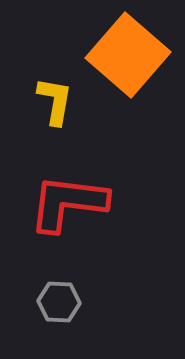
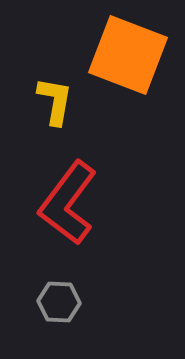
orange square: rotated 20 degrees counterclockwise
red L-shape: rotated 60 degrees counterclockwise
